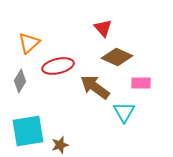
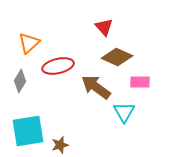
red triangle: moved 1 px right, 1 px up
pink rectangle: moved 1 px left, 1 px up
brown arrow: moved 1 px right
